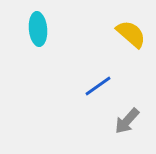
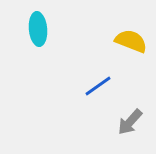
yellow semicircle: moved 7 px down; rotated 20 degrees counterclockwise
gray arrow: moved 3 px right, 1 px down
